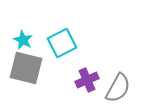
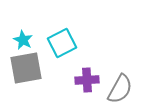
gray square: rotated 24 degrees counterclockwise
purple cross: rotated 20 degrees clockwise
gray semicircle: moved 2 px right, 1 px down
